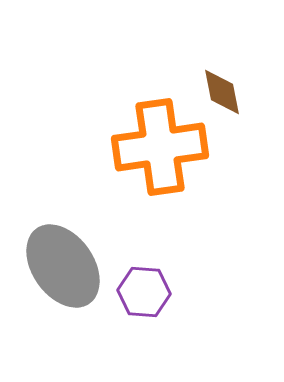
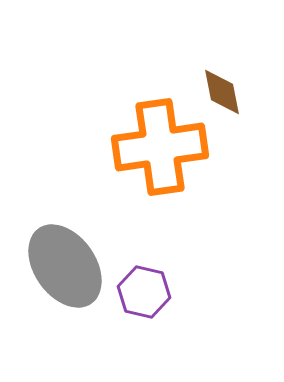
gray ellipse: moved 2 px right
purple hexagon: rotated 9 degrees clockwise
